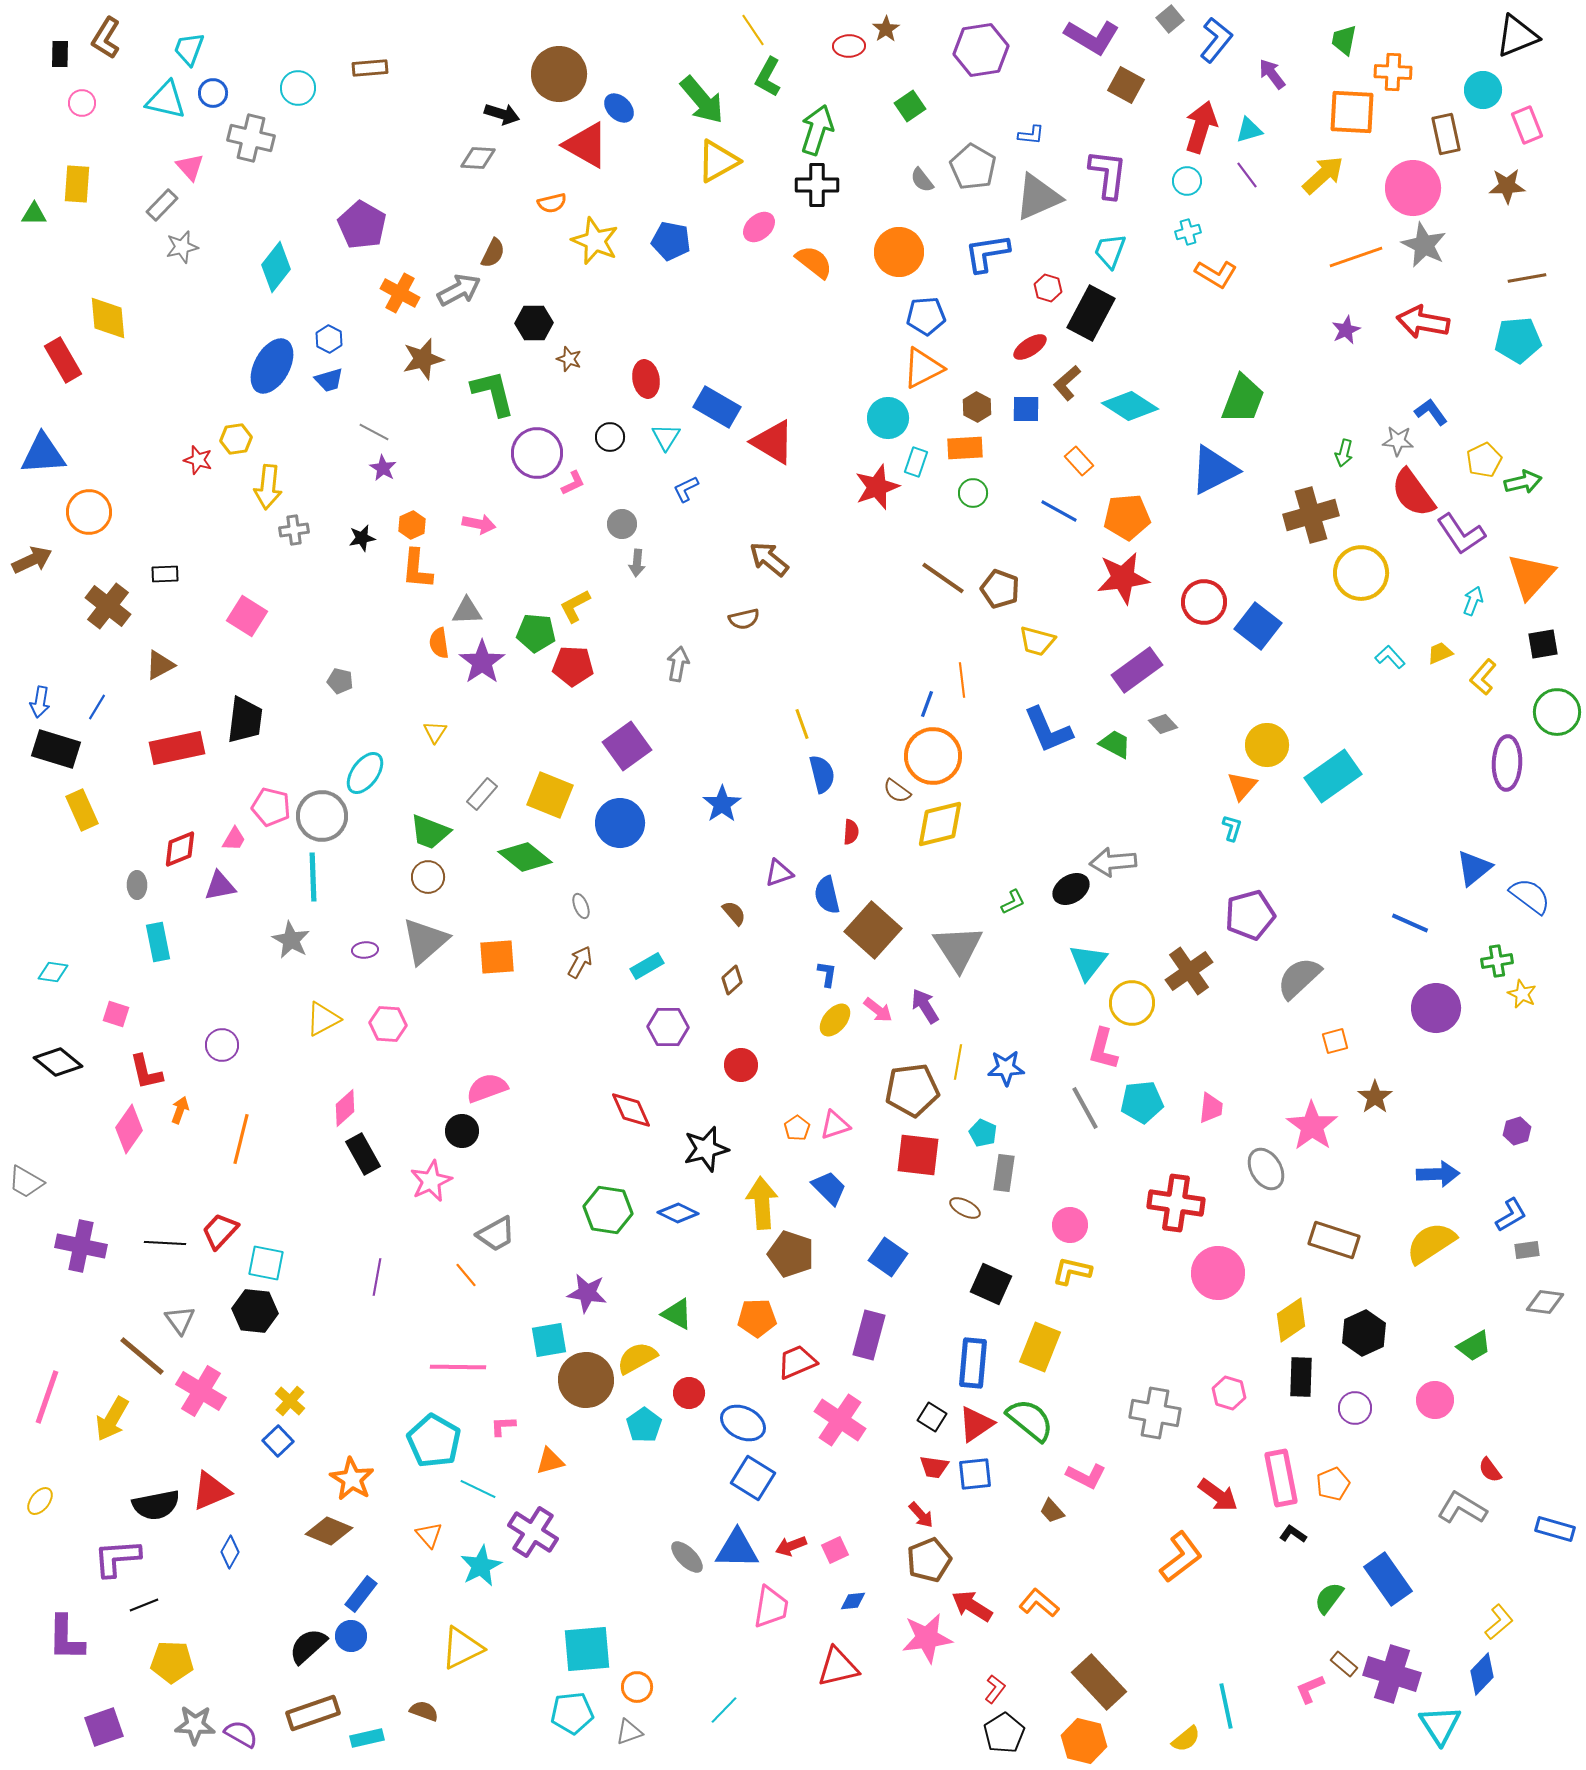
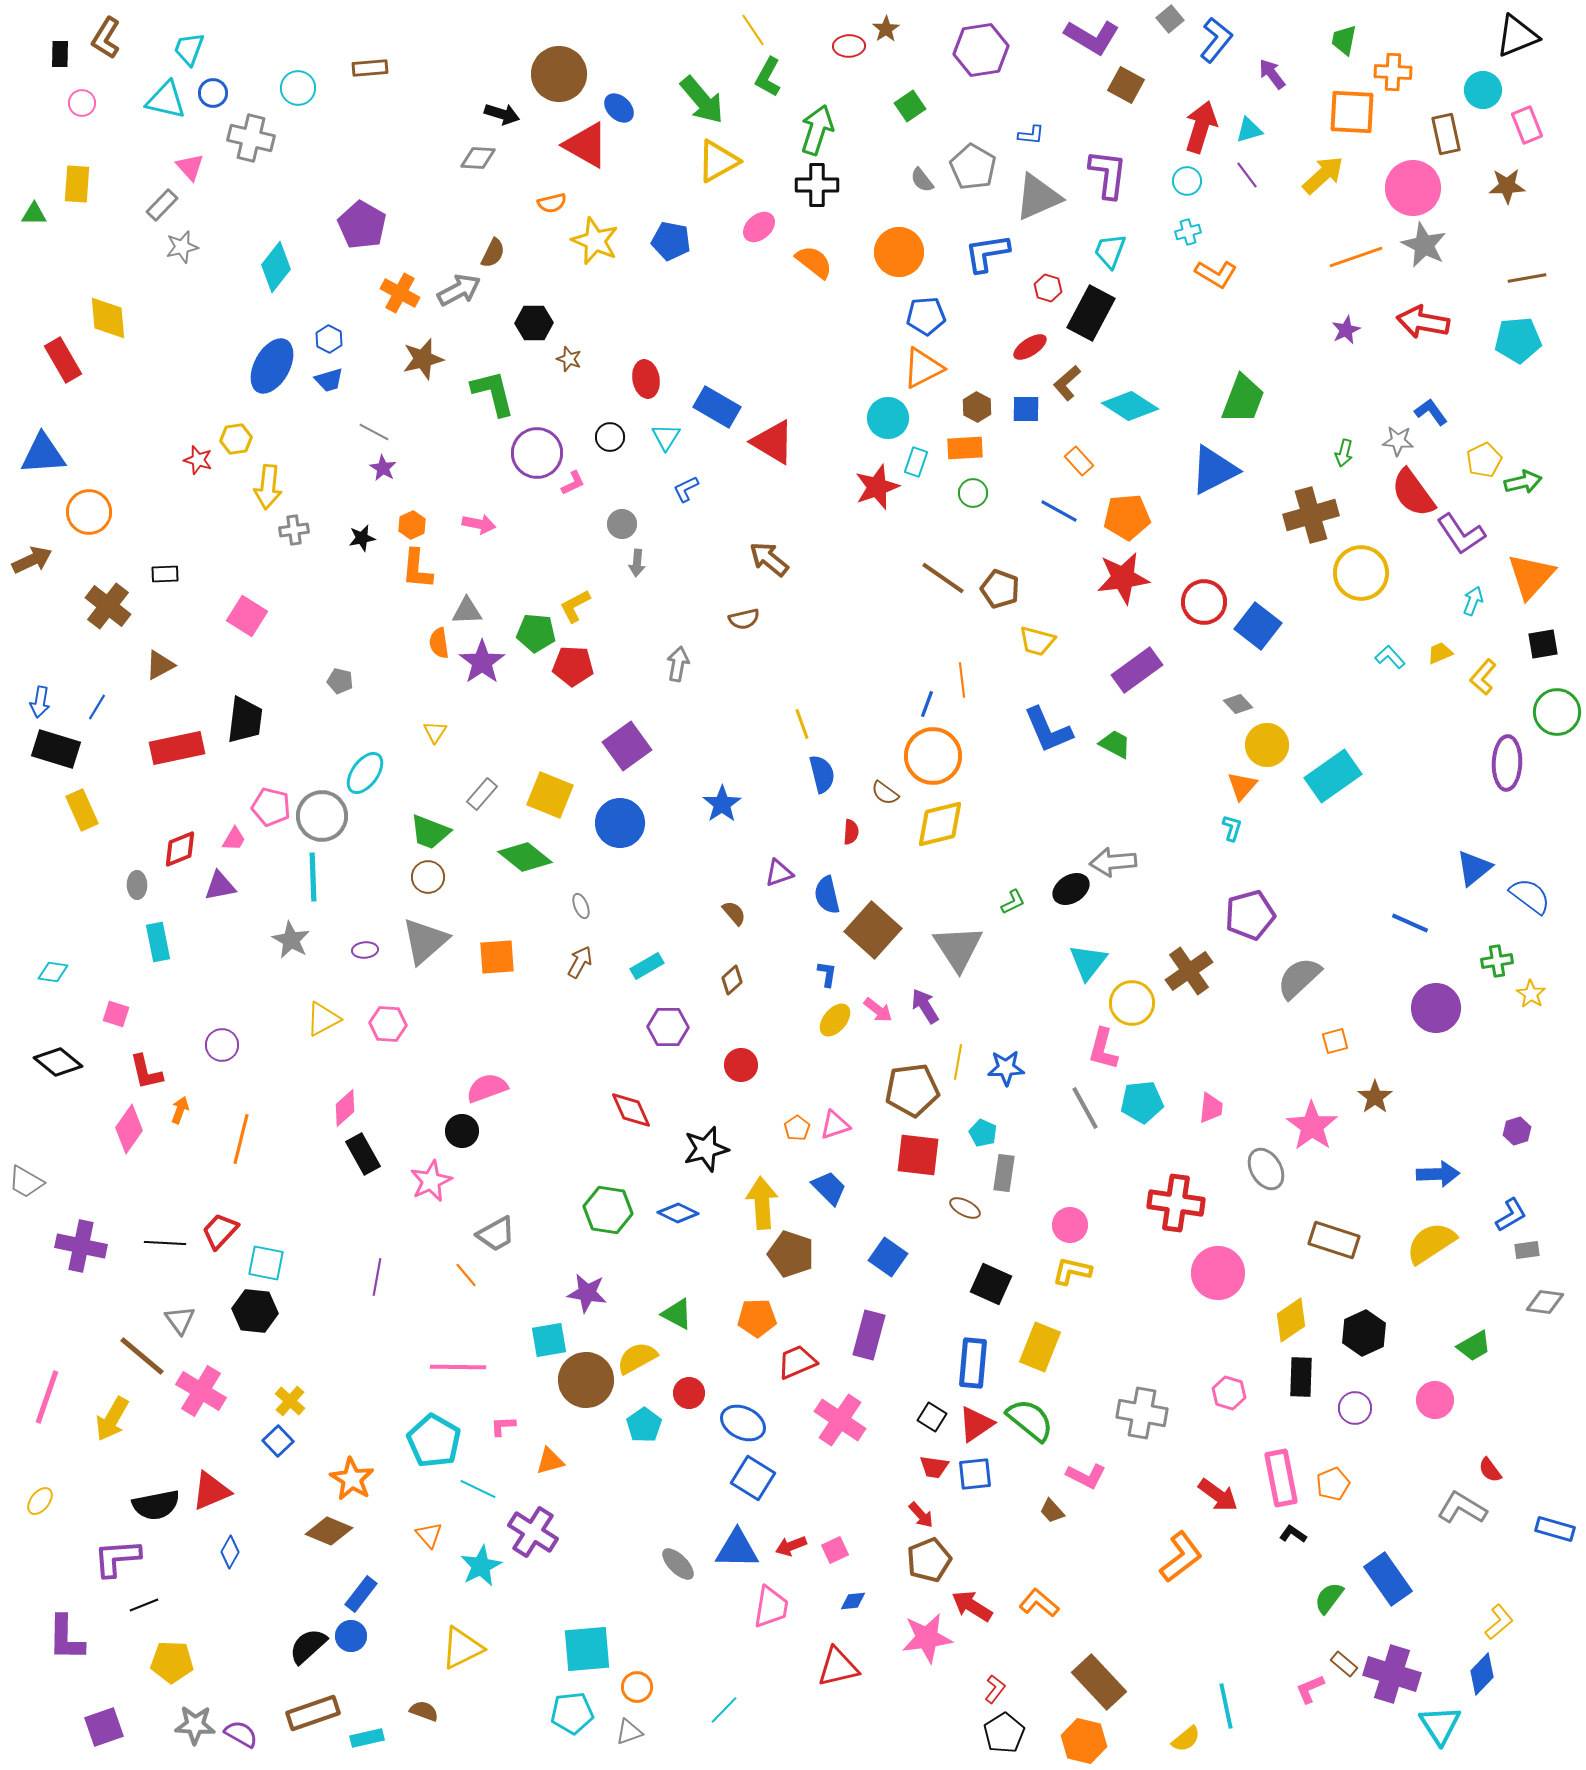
gray diamond at (1163, 724): moved 75 px right, 20 px up
brown semicircle at (897, 791): moved 12 px left, 2 px down
yellow star at (1522, 994): moved 9 px right; rotated 8 degrees clockwise
gray cross at (1155, 1413): moved 13 px left
gray ellipse at (687, 1557): moved 9 px left, 7 px down
